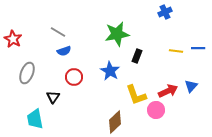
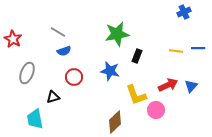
blue cross: moved 19 px right
blue star: rotated 18 degrees counterclockwise
red arrow: moved 6 px up
black triangle: rotated 40 degrees clockwise
